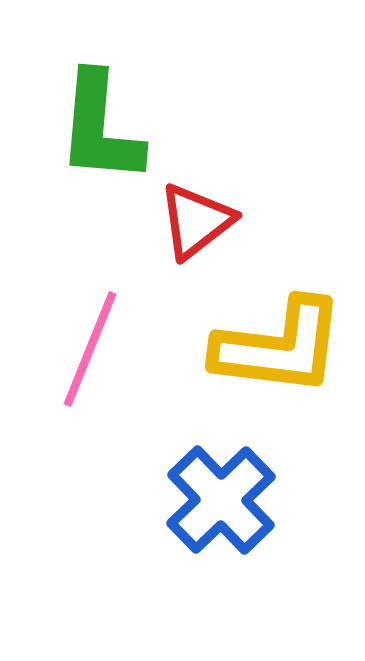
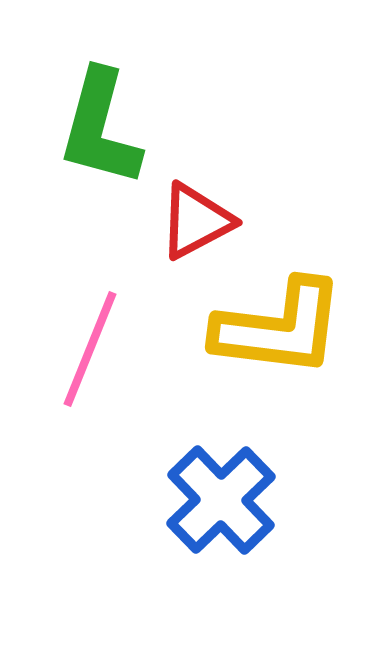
green L-shape: rotated 10 degrees clockwise
red triangle: rotated 10 degrees clockwise
yellow L-shape: moved 19 px up
